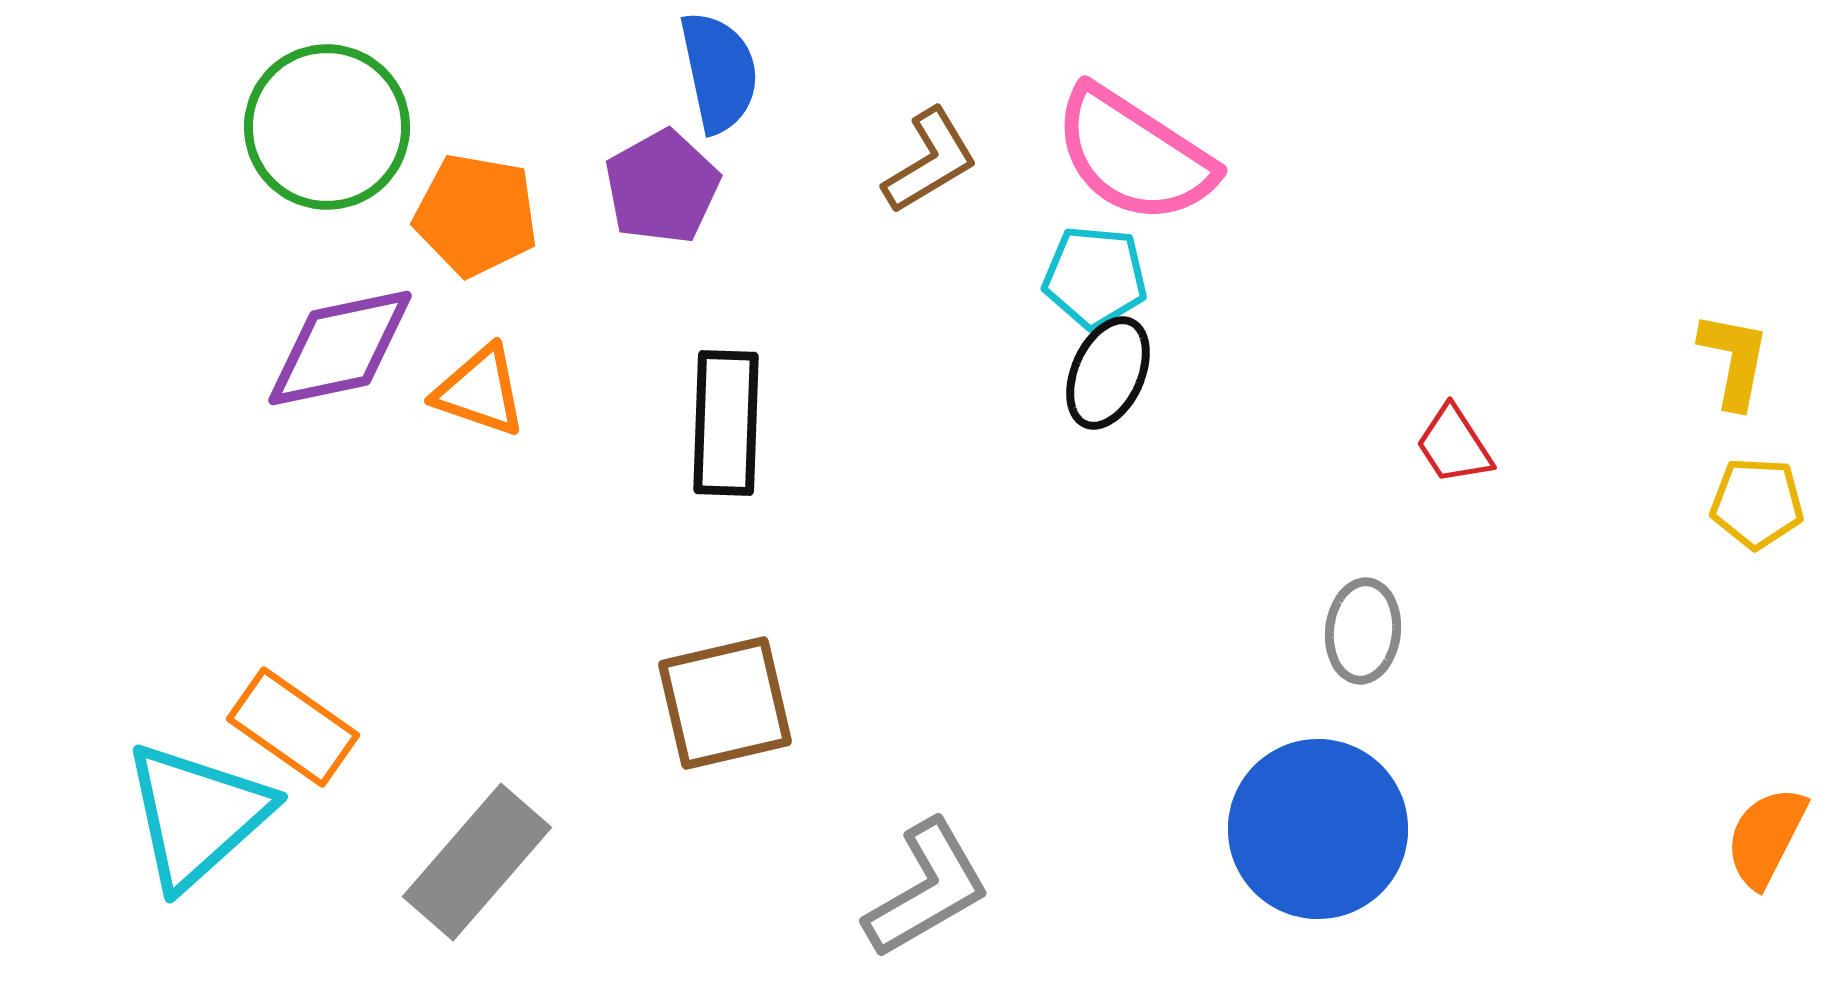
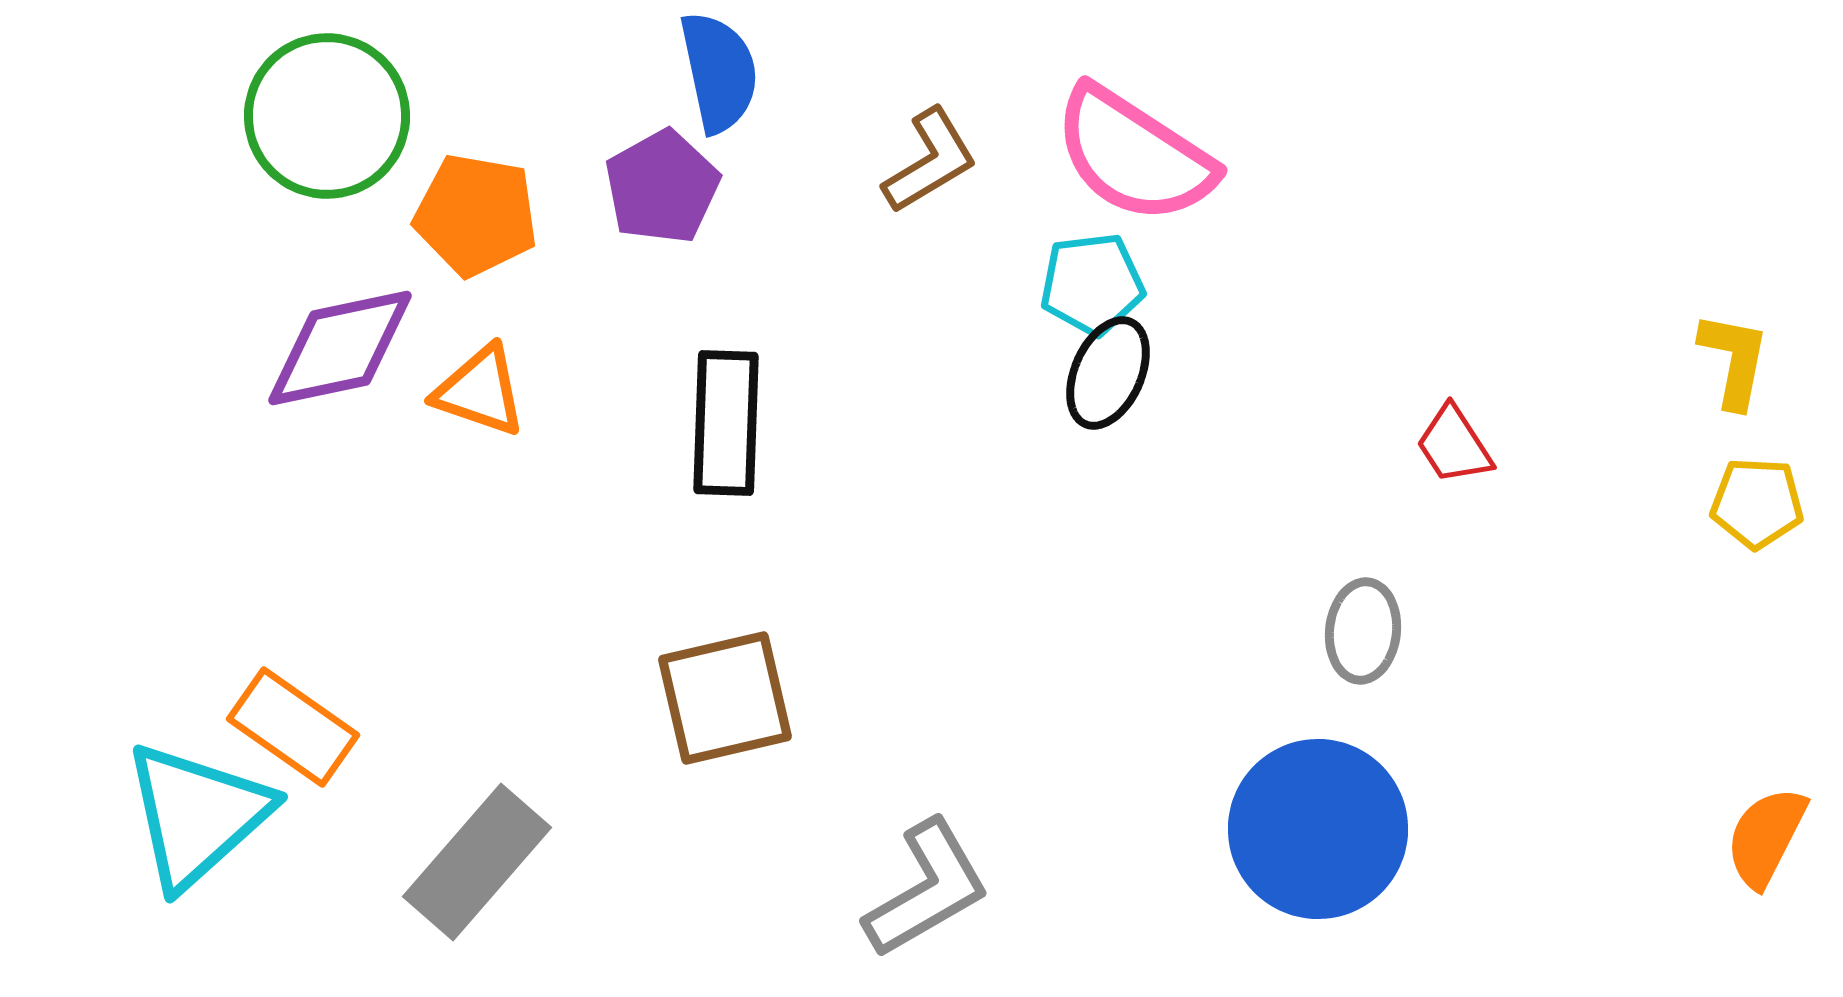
green circle: moved 11 px up
cyan pentagon: moved 3 px left, 7 px down; rotated 12 degrees counterclockwise
brown square: moved 5 px up
